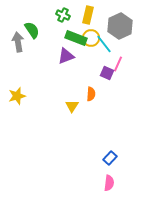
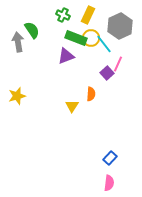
yellow rectangle: rotated 12 degrees clockwise
purple square: rotated 24 degrees clockwise
